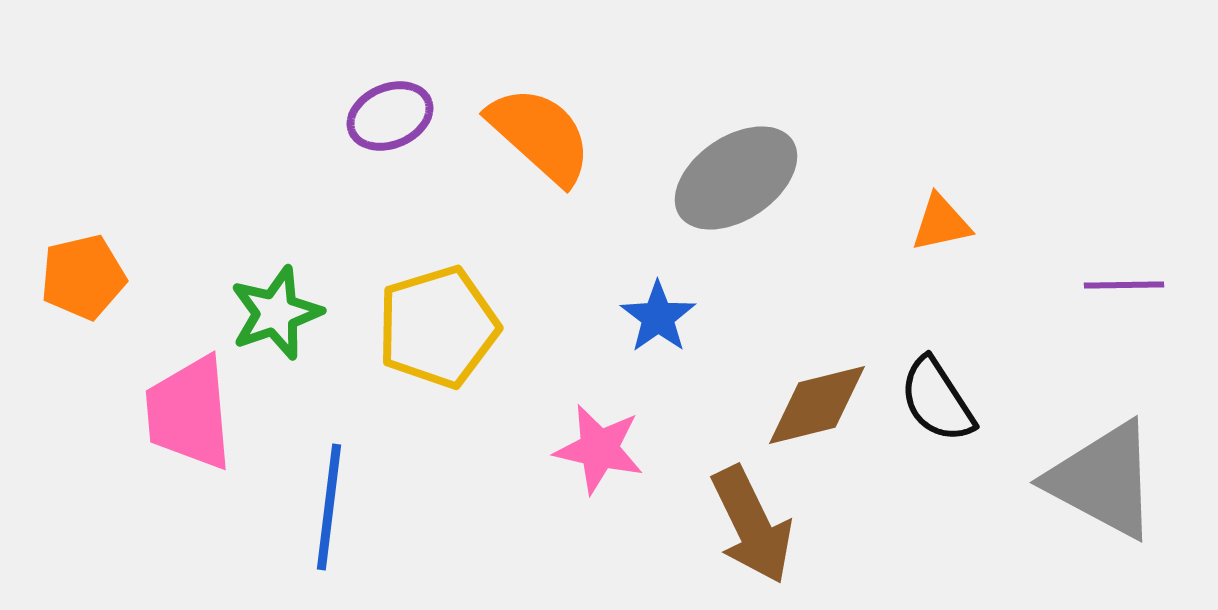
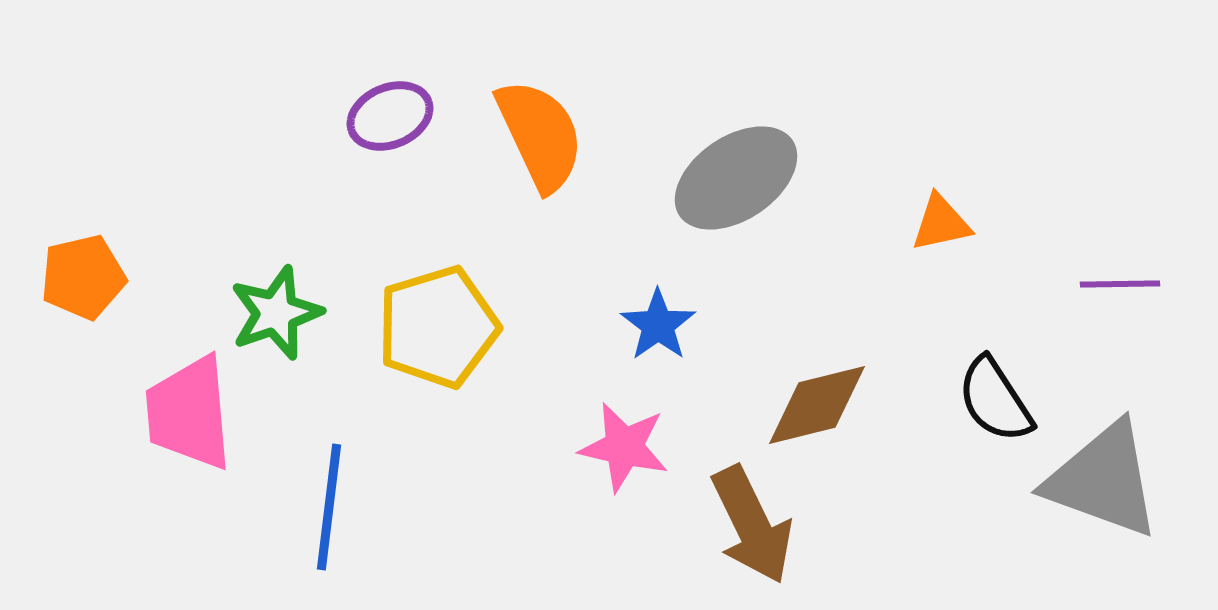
orange semicircle: rotated 23 degrees clockwise
purple line: moved 4 px left, 1 px up
blue star: moved 8 px down
black semicircle: moved 58 px right
pink star: moved 25 px right, 2 px up
gray triangle: rotated 8 degrees counterclockwise
